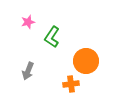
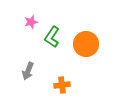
pink star: moved 3 px right
orange circle: moved 17 px up
orange cross: moved 9 px left, 1 px down
